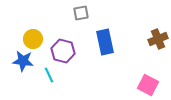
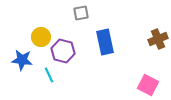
yellow circle: moved 8 px right, 2 px up
blue star: moved 1 px left, 1 px up
